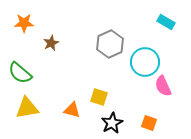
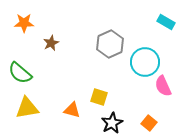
orange square: rotated 21 degrees clockwise
